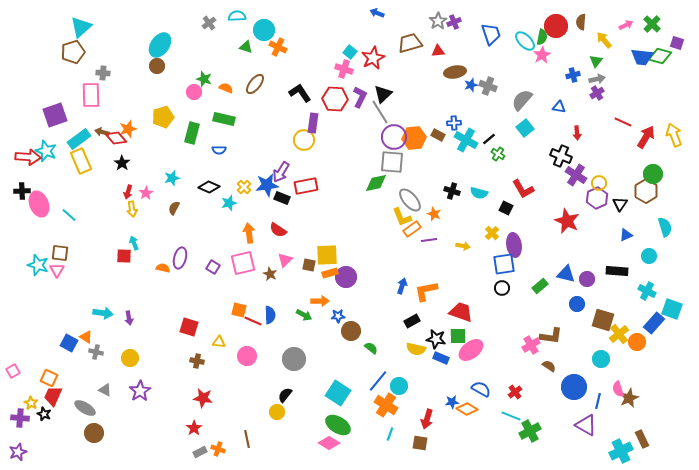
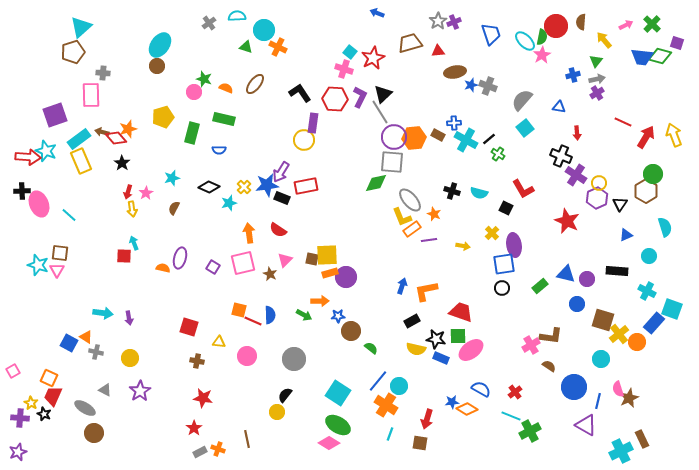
brown square at (309, 265): moved 3 px right, 6 px up
